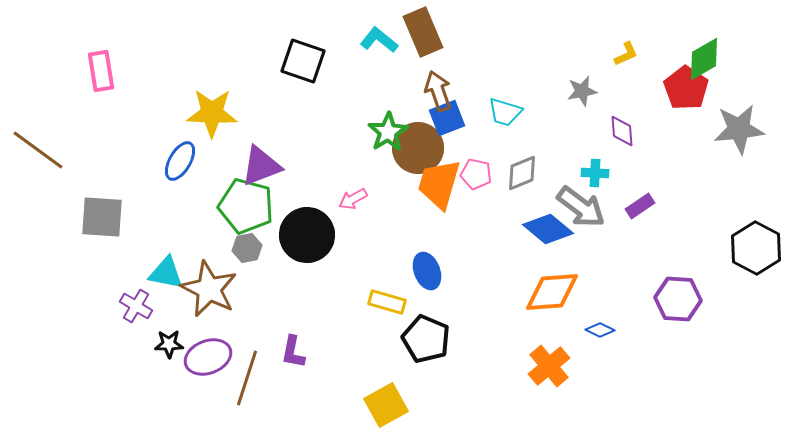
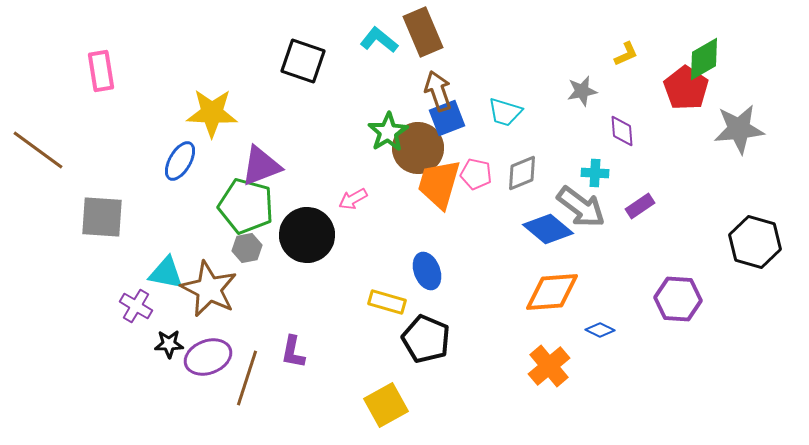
black hexagon at (756, 248): moved 1 px left, 6 px up; rotated 12 degrees counterclockwise
